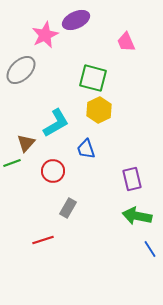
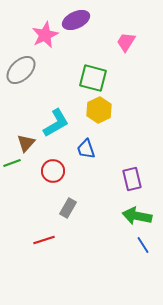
pink trapezoid: rotated 55 degrees clockwise
red line: moved 1 px right
blue line: moved 7 px left, 4 px up
